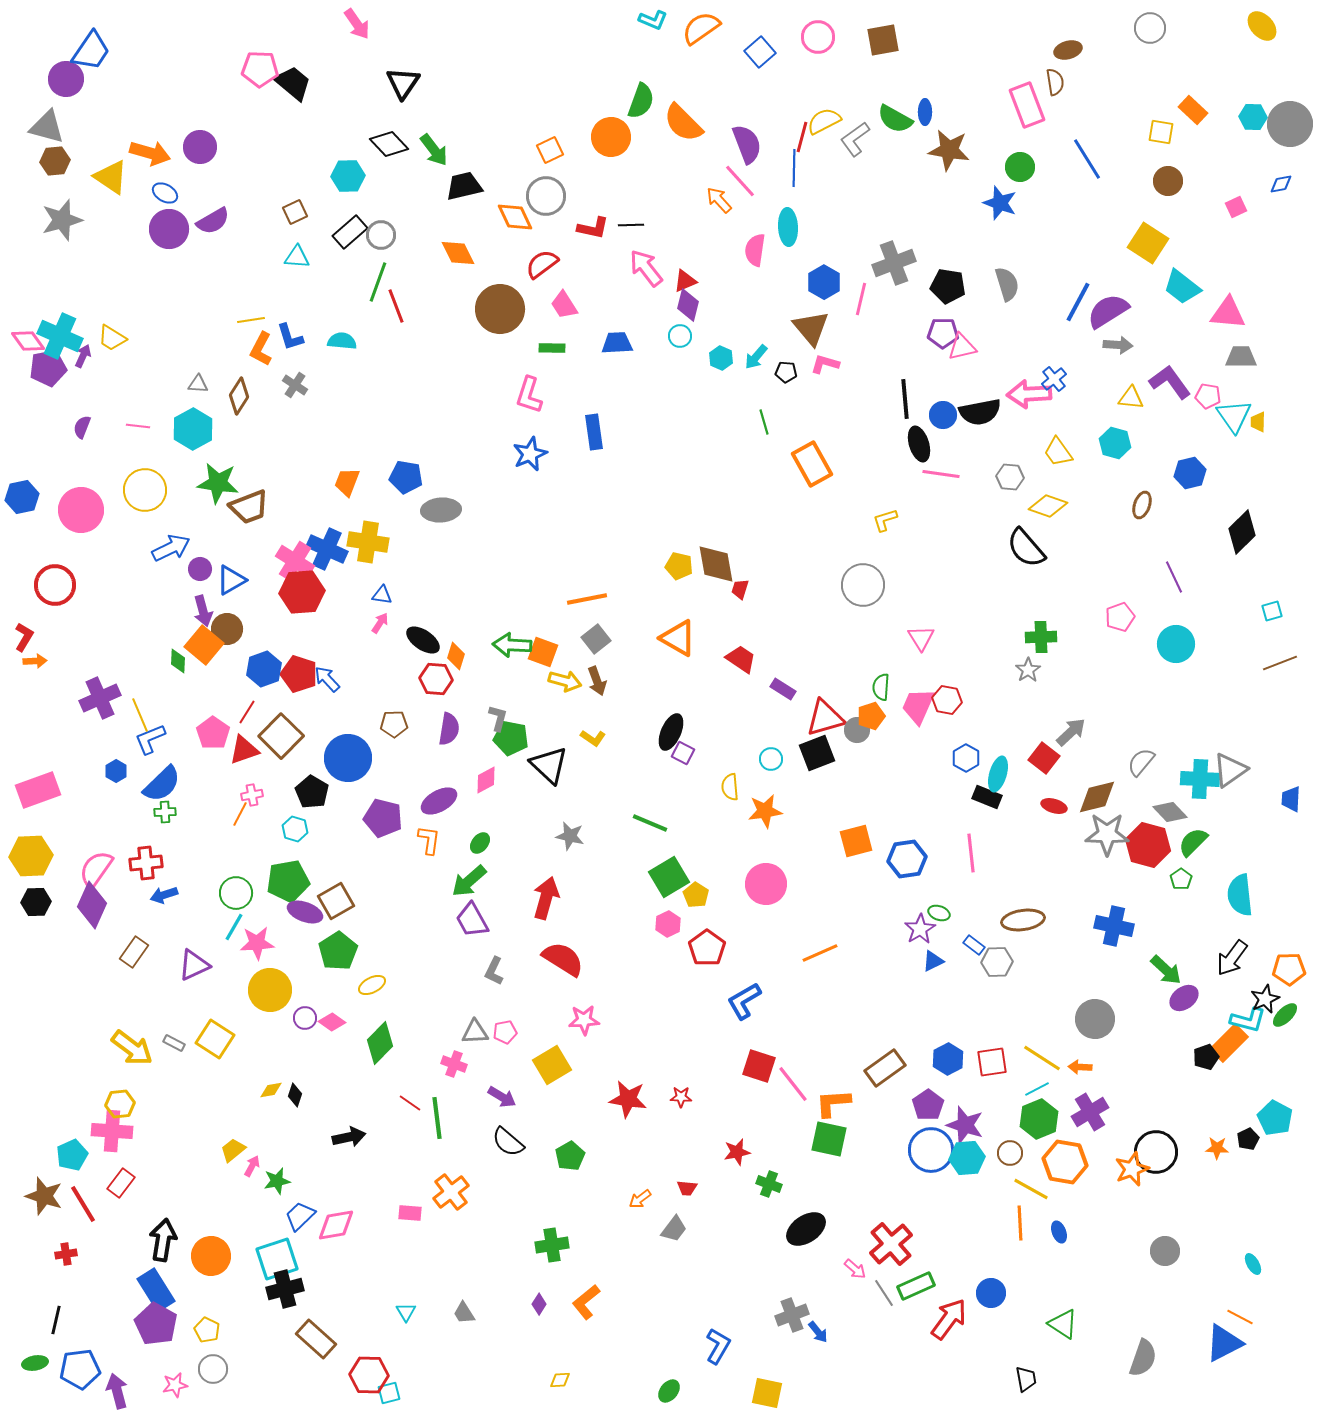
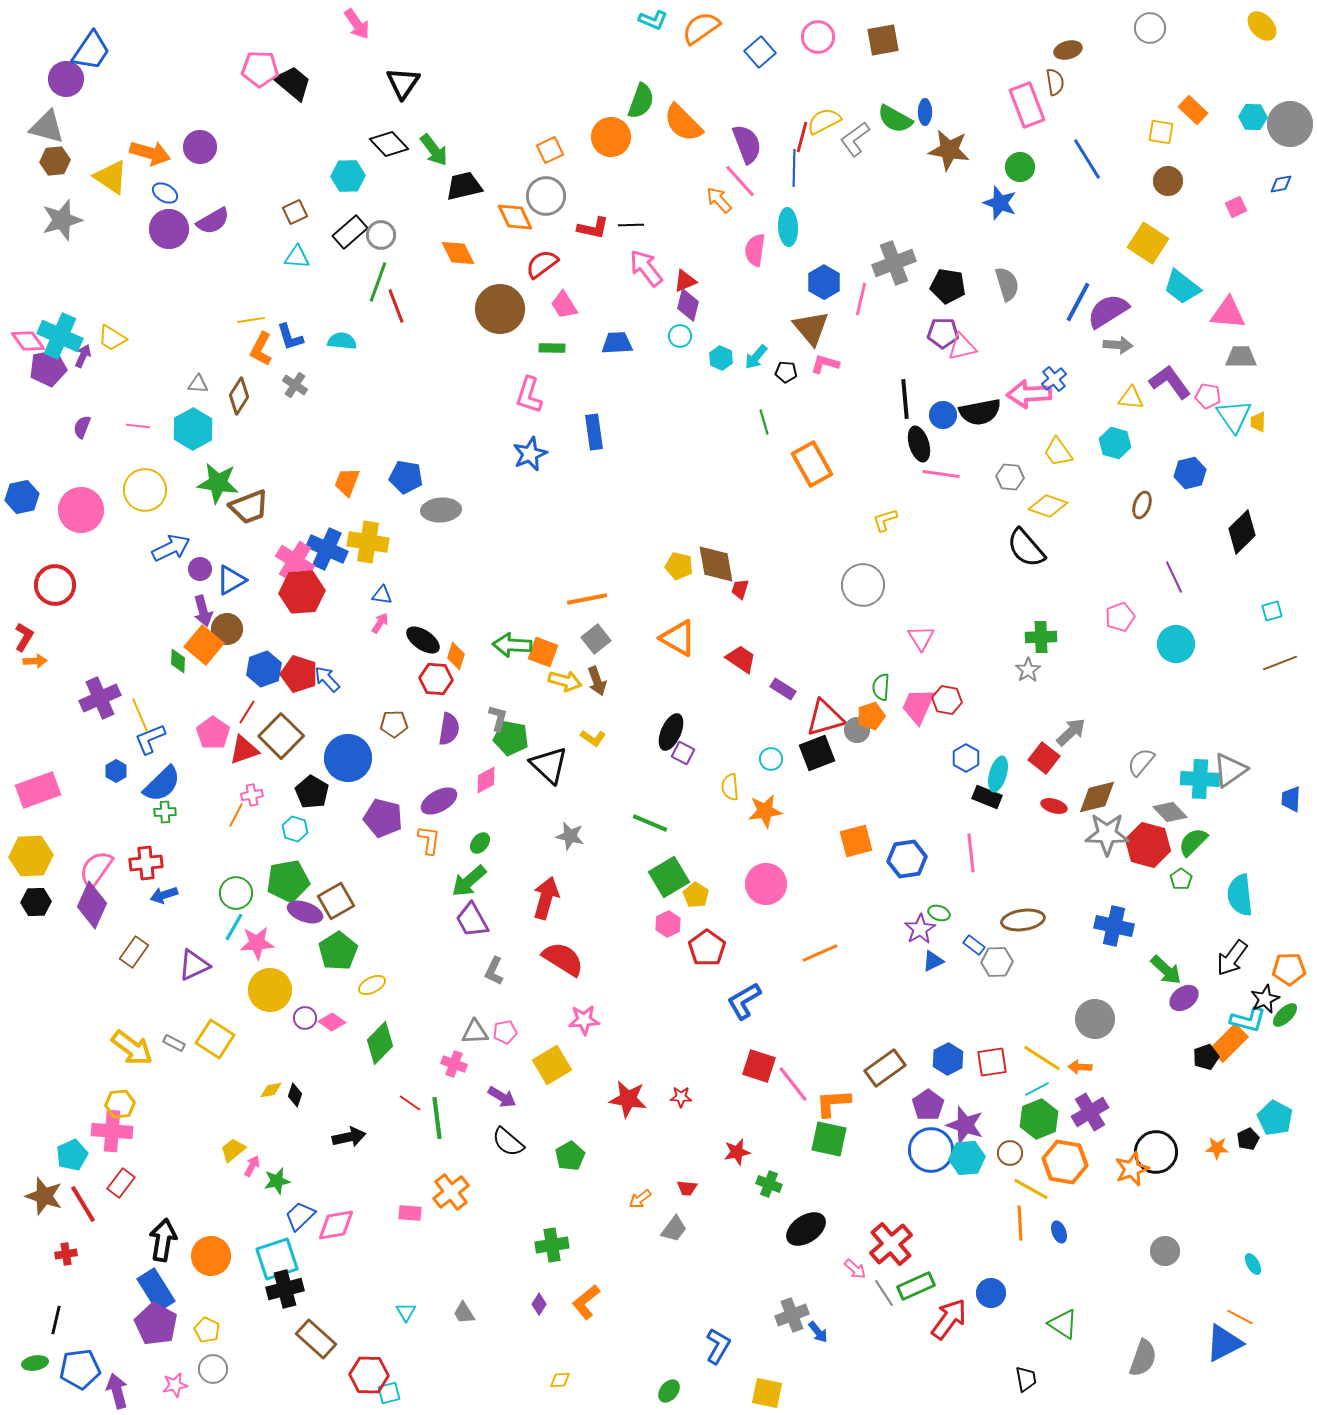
orange line at (240, 814): moved 4 px left, 1 px down
